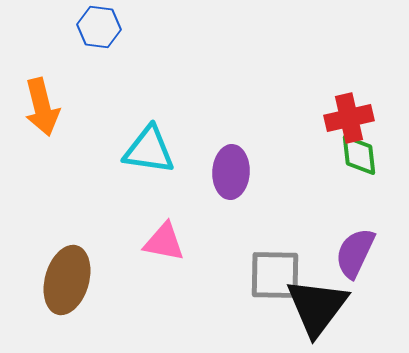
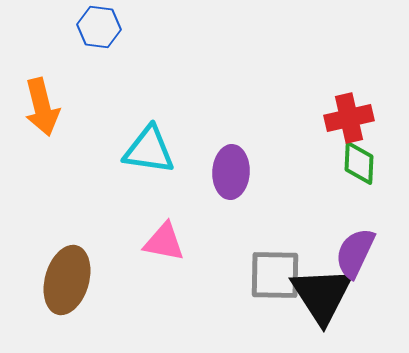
green diamond: moved 8 px down; rotated 9 degrees clockwise
black triangle: moved 5 px right, 12 px up; rotated 10 degrees counterclockwise
